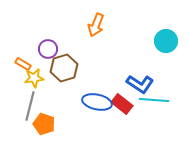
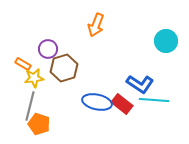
orange pentagon: moved 5 px left
